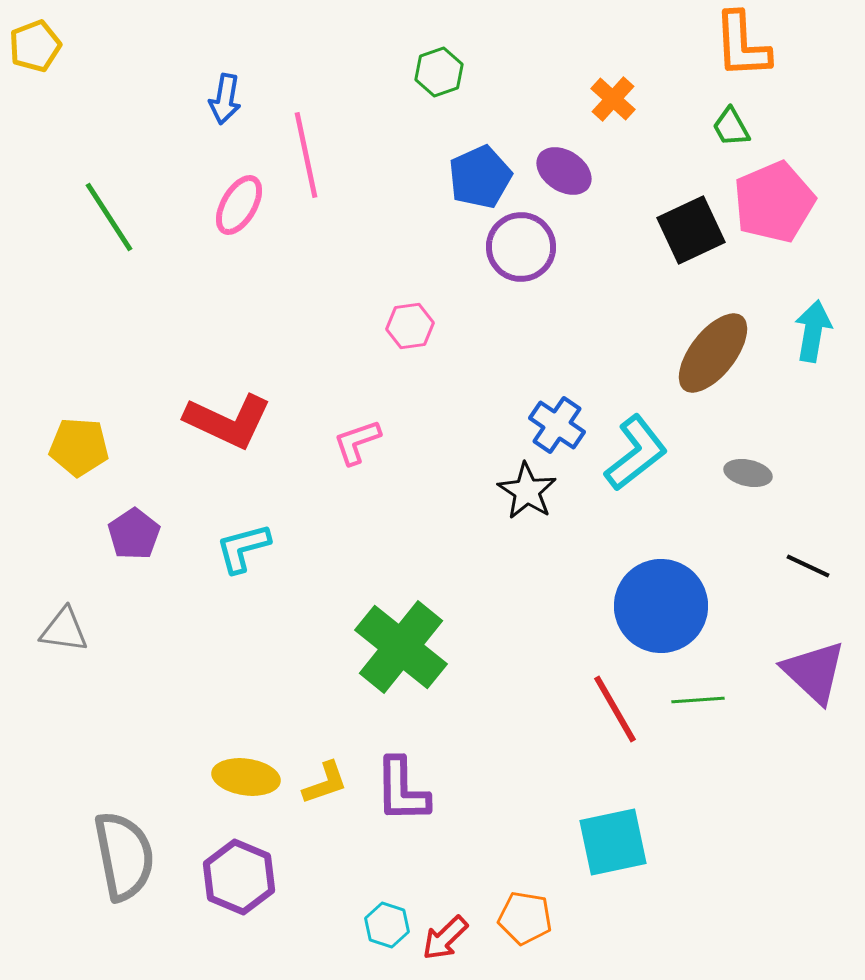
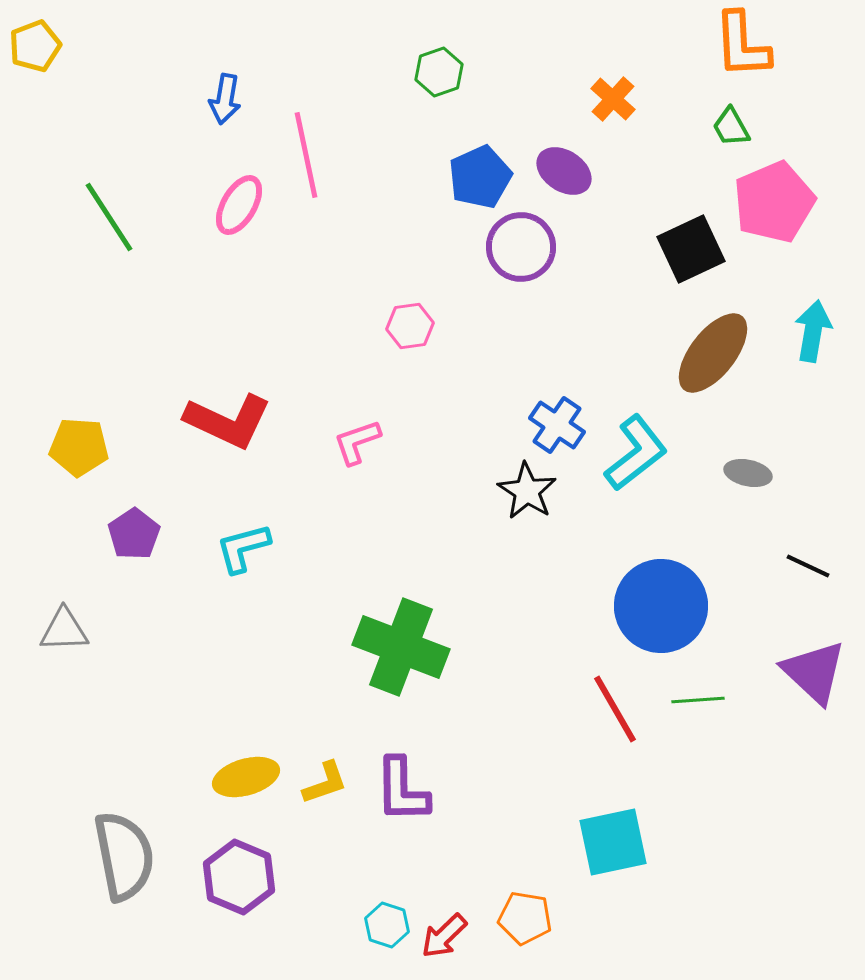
black square at (691, 230): moved 19 px down
gray triangle at (64, 630): rotated 10 degrees counterclockwise
green cross at (401, 647): rotated 18 degrees counterclockwise
yellow ellipse at (246, 777): rotated 24 degrees counterclockwise
red arrow at (445, 938): moved 1 px left, 2 px up
